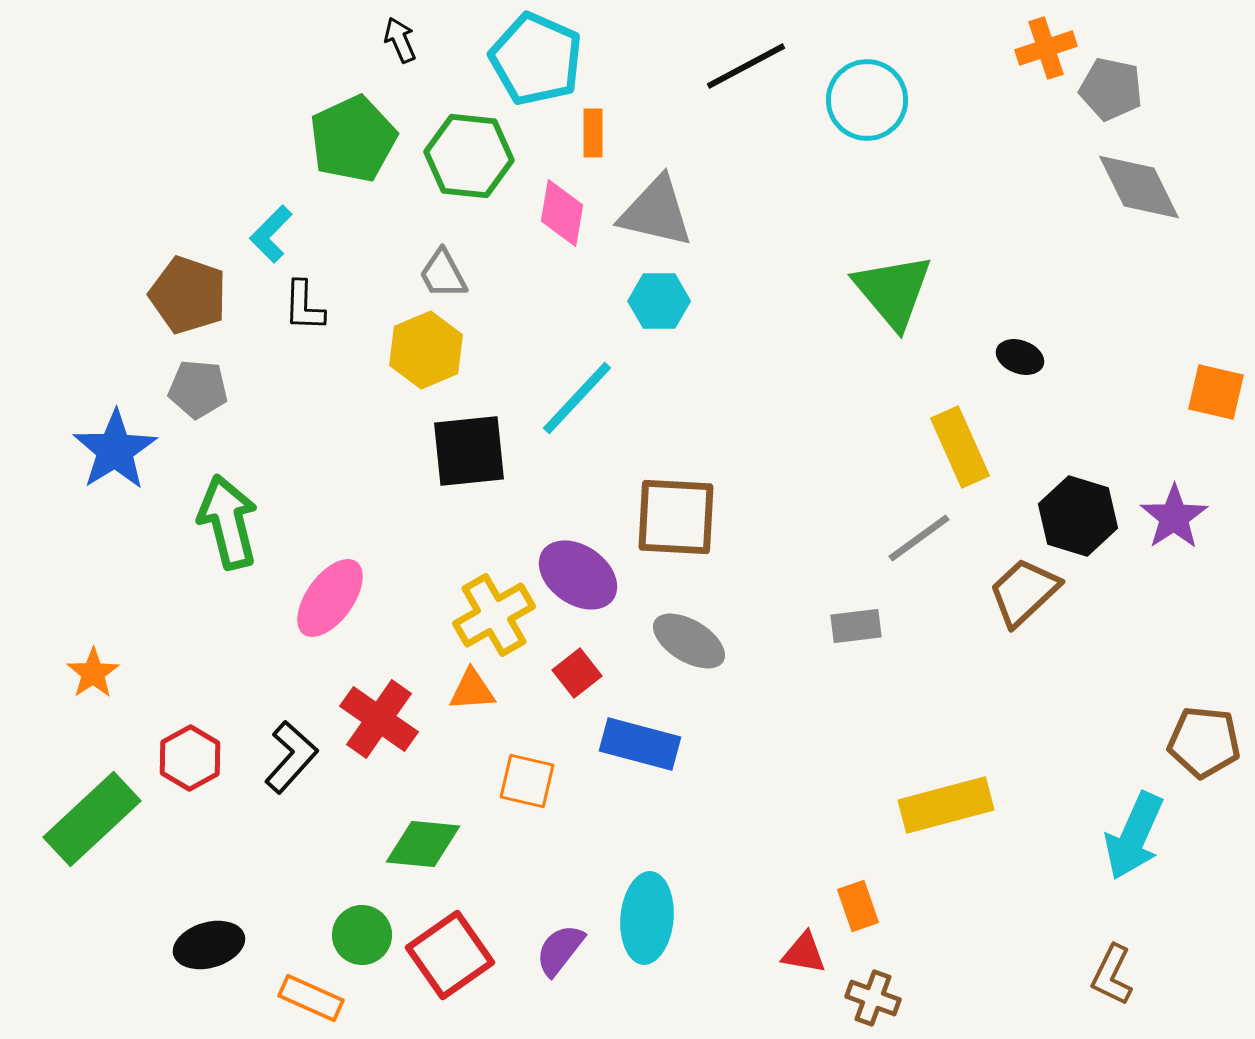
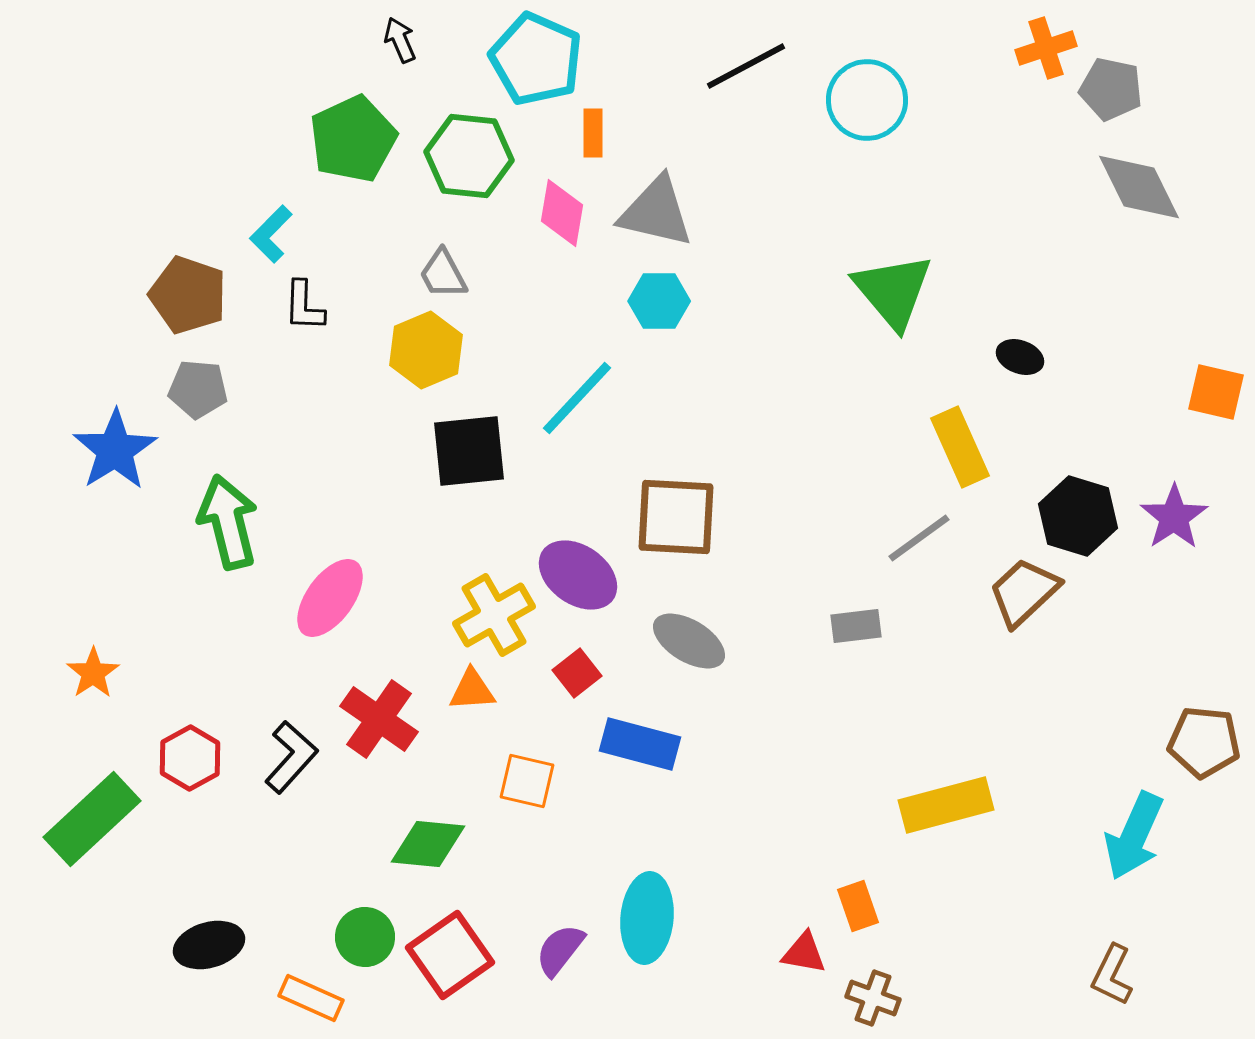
green diamond at (423, 844): moved 5 px right
green circle at (362, 935): moved 3 px right, 2 px down
